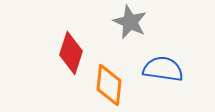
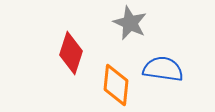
gray star: moved 1 px down
orange diamond: moved 7 px right
